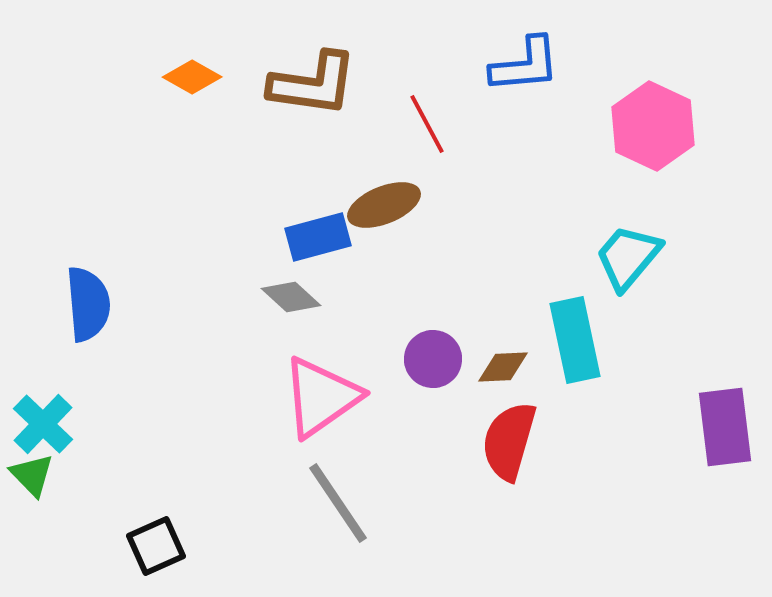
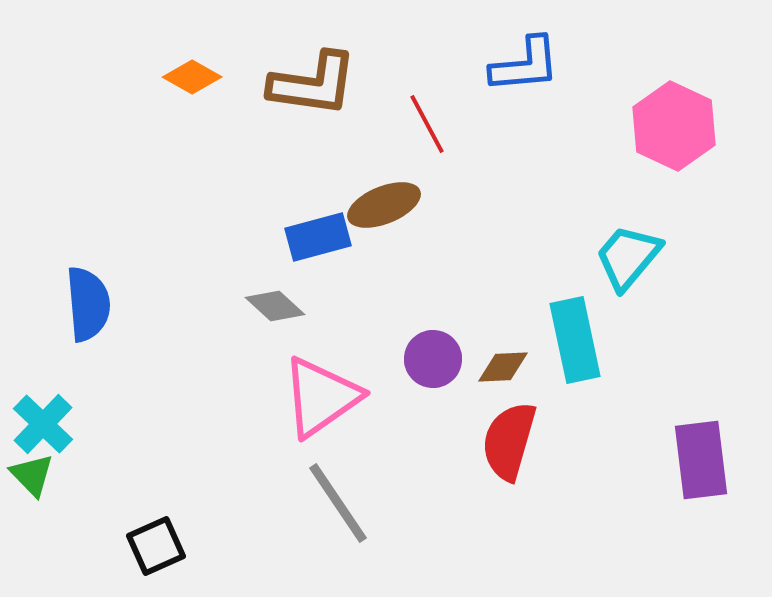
pink hexagon: moved 21 px right
gray diamond: moved 16 px left, 9 px down
purple rectangle: moved 24 px left, 33 px down
